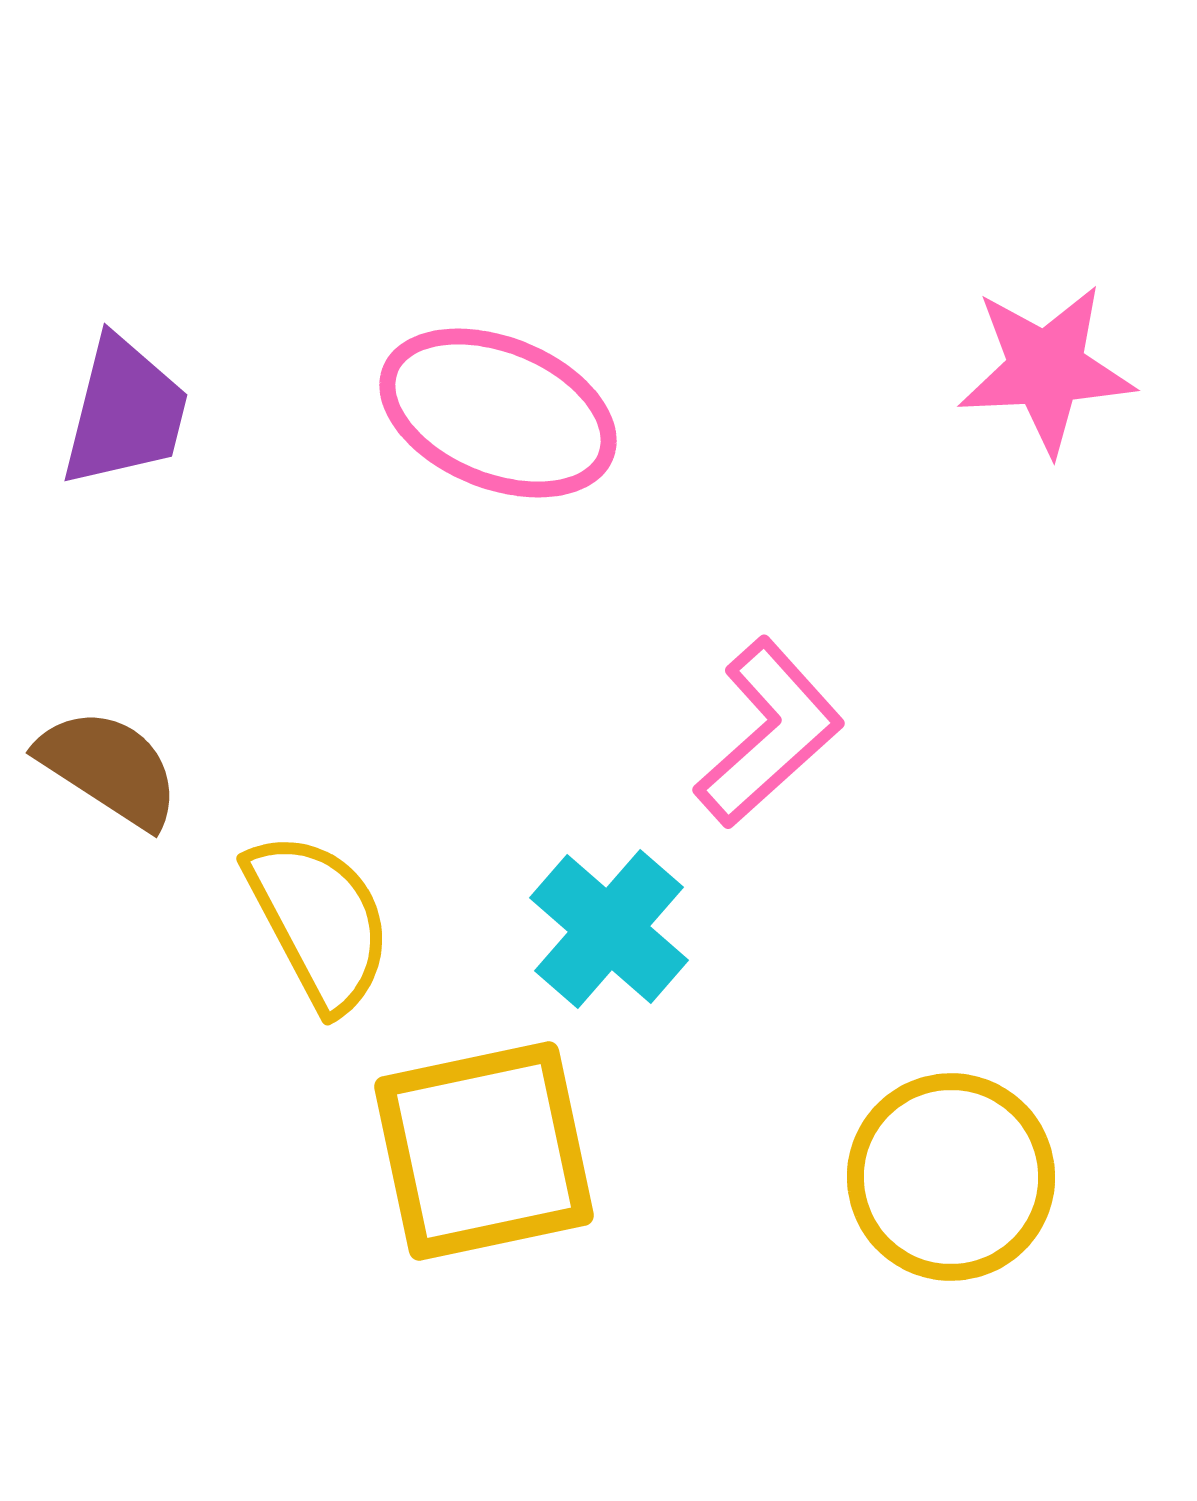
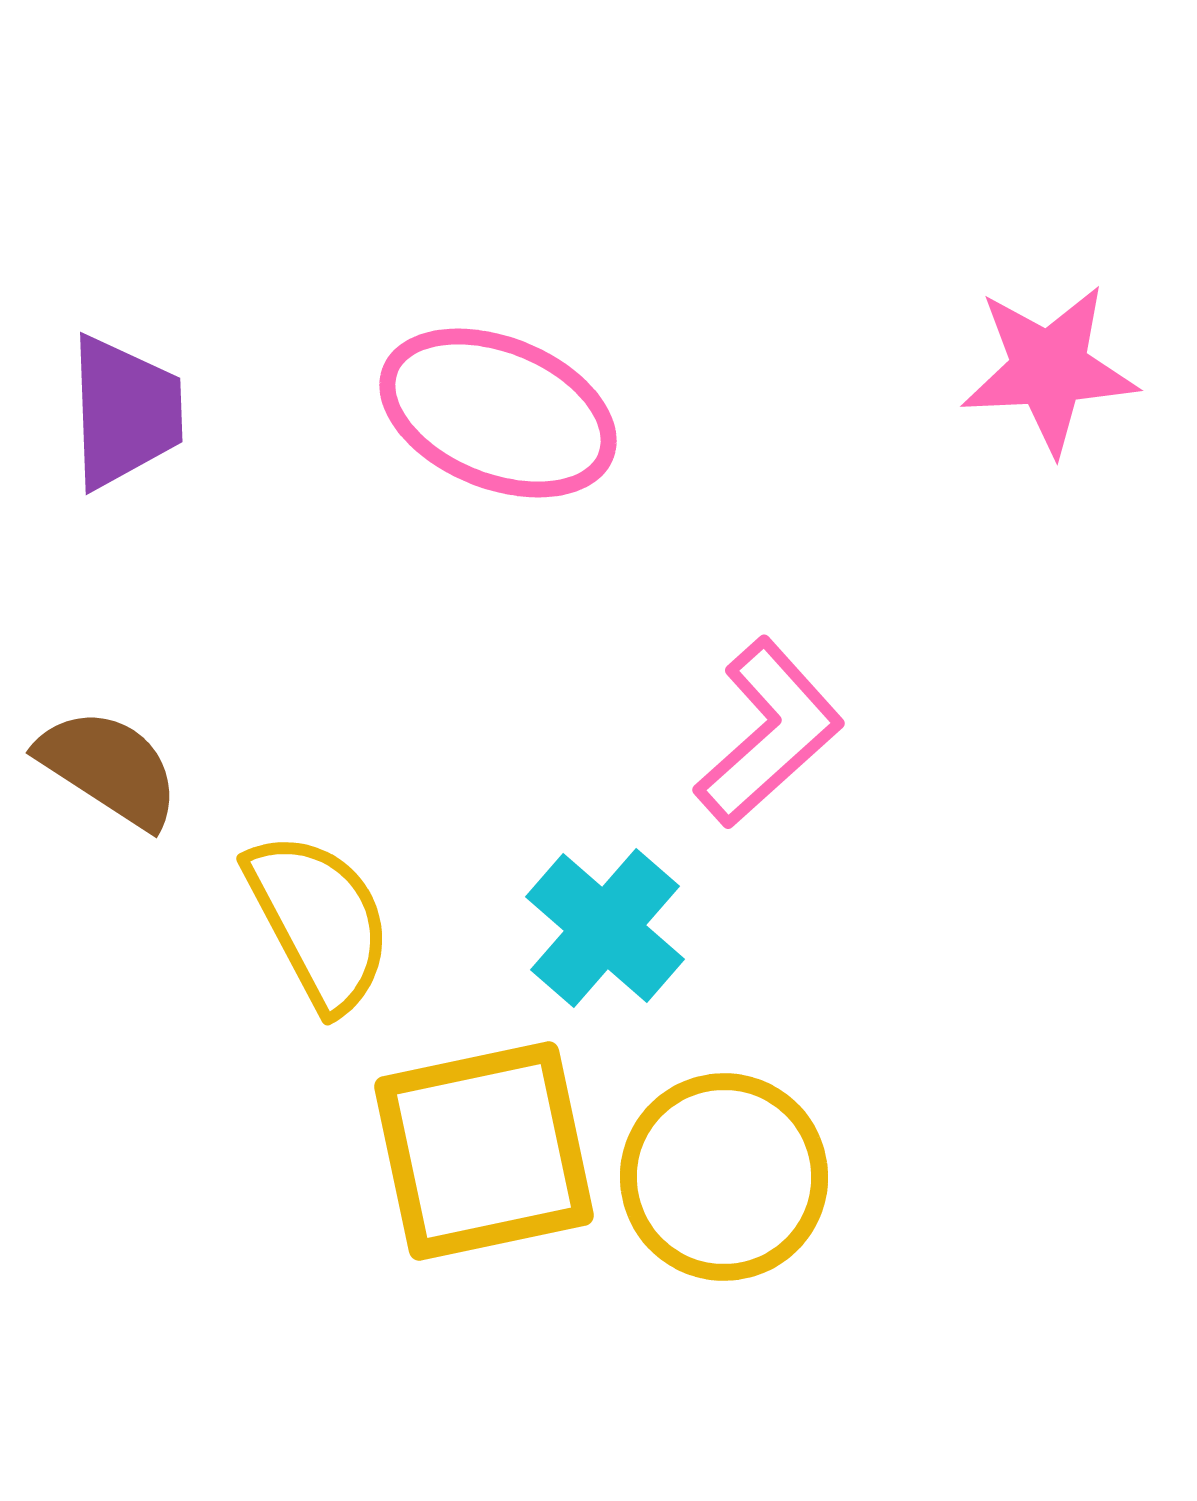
pink star: moved 3 px right
purple trapezoid: rotated 16 degrees counterclockwise
cyan cross: moved 4 px left, 1 px up
yellow circle: moved 227 px left
